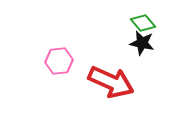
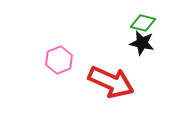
green diamond: rotated 35 degrees counterclockwise
pink hexagon: moved 1 px up; rotated 16 degrees counterclockwise
